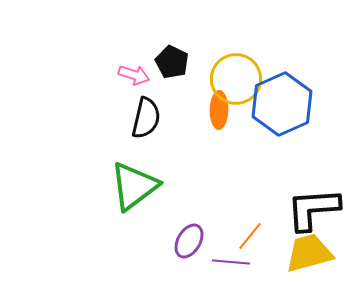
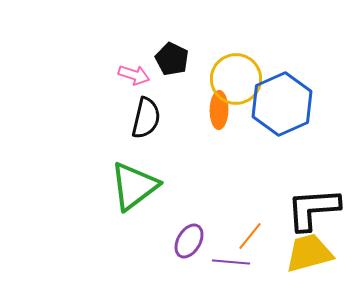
black pentagon: moved 3 px up
